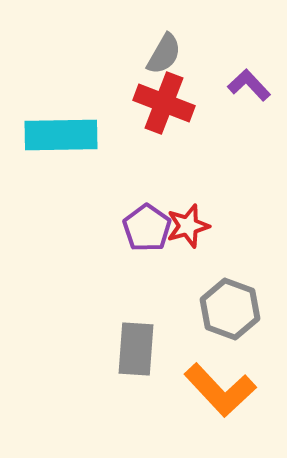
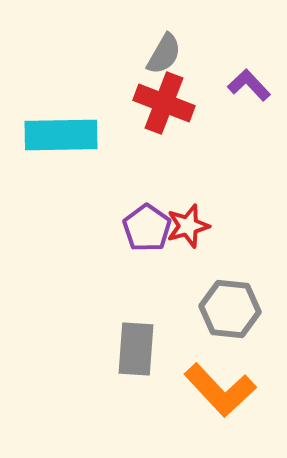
gray hexagon: rotated 14 degrees counterclockwise
